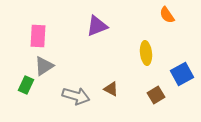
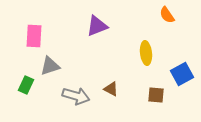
pink rectangle: moved 4 px left
gray triangle: moved 6 px right; rotated 15 degrees clockwise
brown square: rotated 36 degrees clockwise
